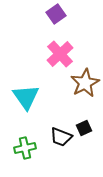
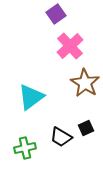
pink cross: moved 10 px right, 8 px up
brown star: rotated 12 degrees counterclockwise
cyan triangle: moved 5 px right; rotated 28 degrees clockwise
black square: moved 2 px right
black trapezoid: rotated 10 degrees clockwise
